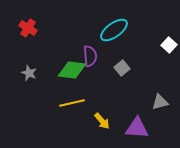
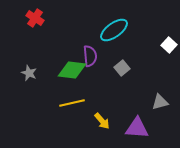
red cross: moved 7 px right, 10 px up
